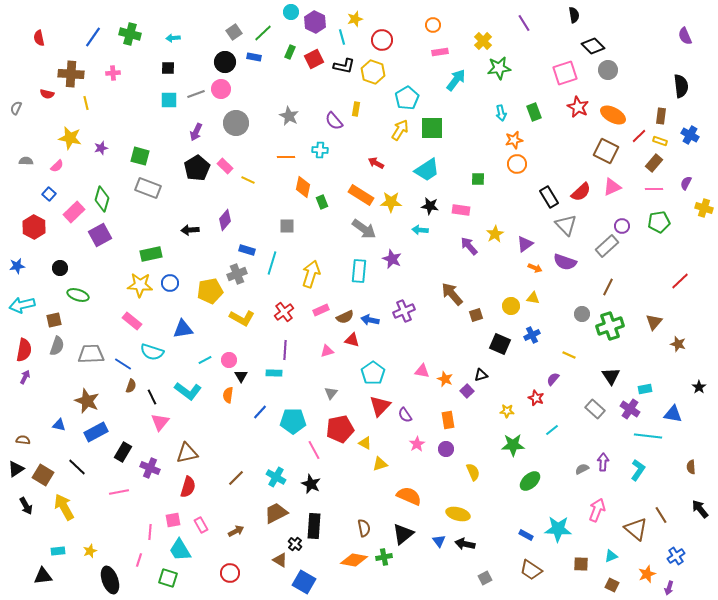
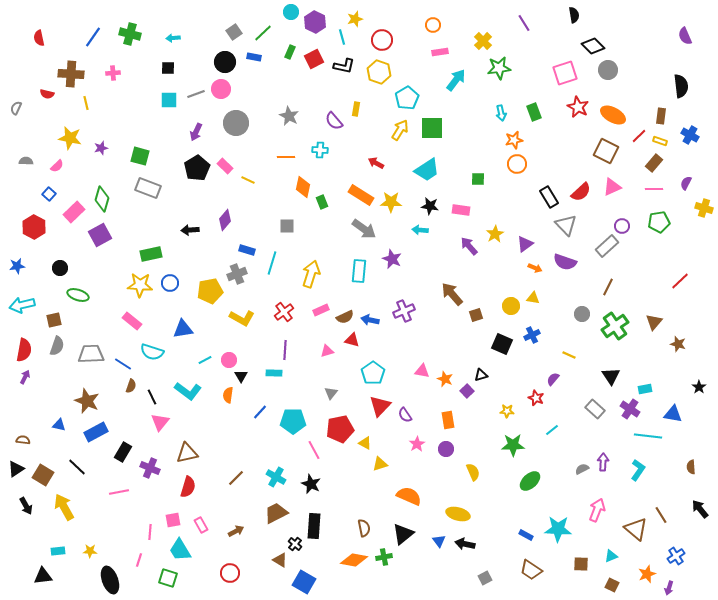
yellow hexagon at (373, 72): moved 6 px right
green cross at (610, 326): moved 5 px right; rotated 16 degrees counterclockwise
black square at (500, 344): moved 2 px right
yellow star at (90, 551): rotated 24 degrees clockwise
